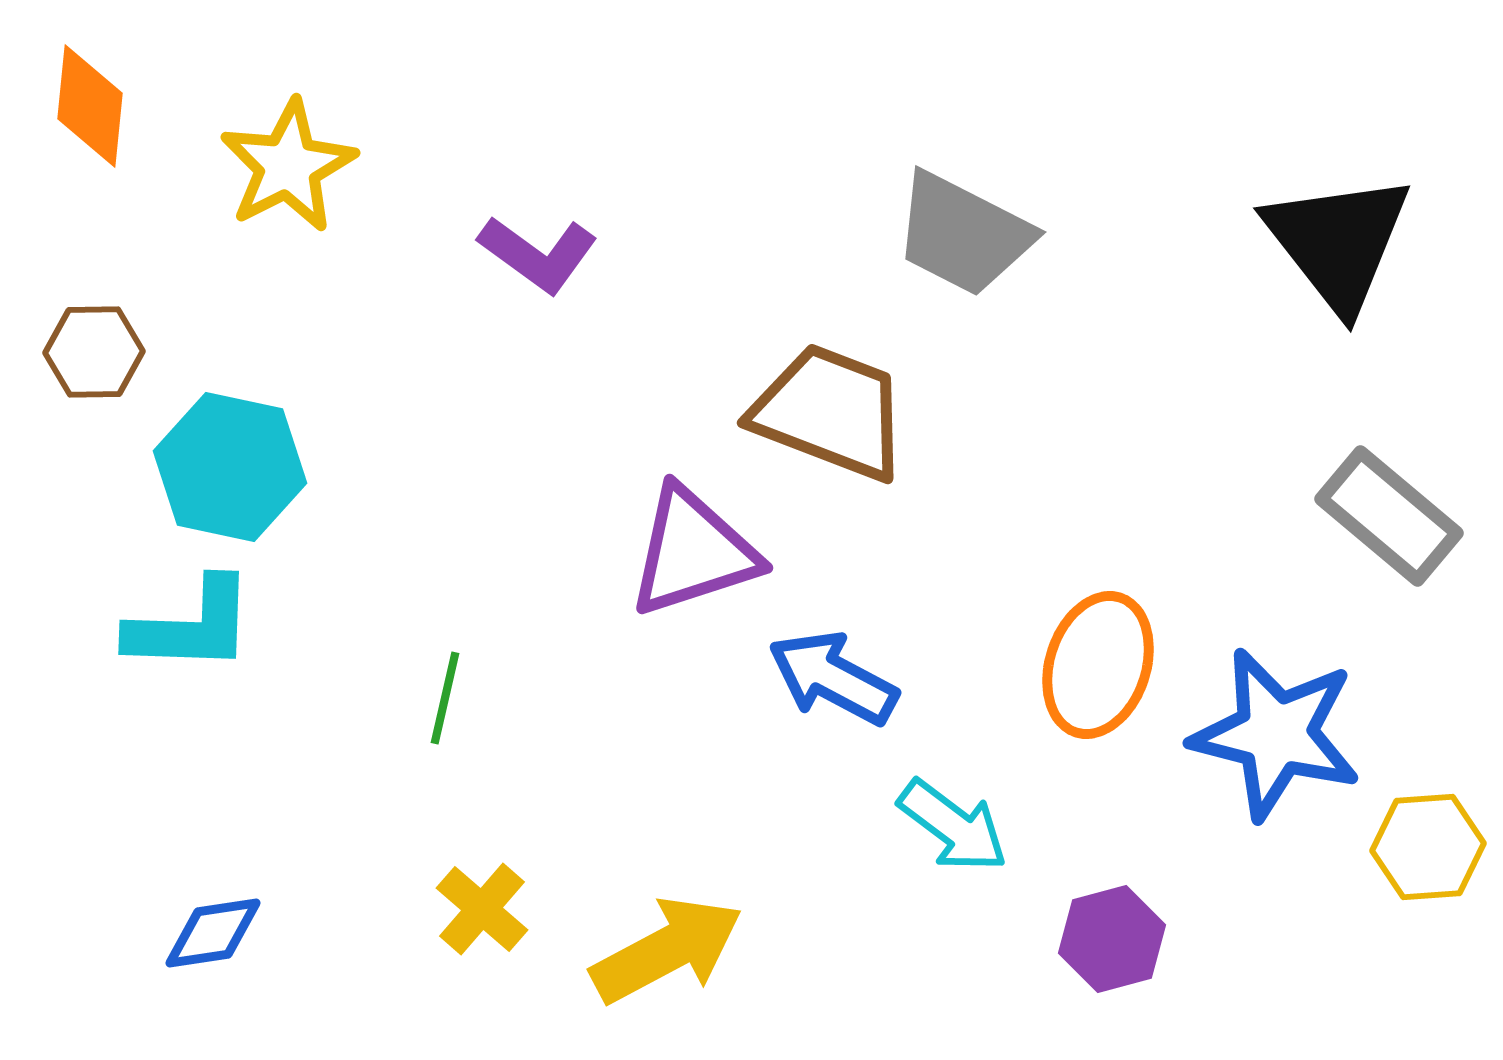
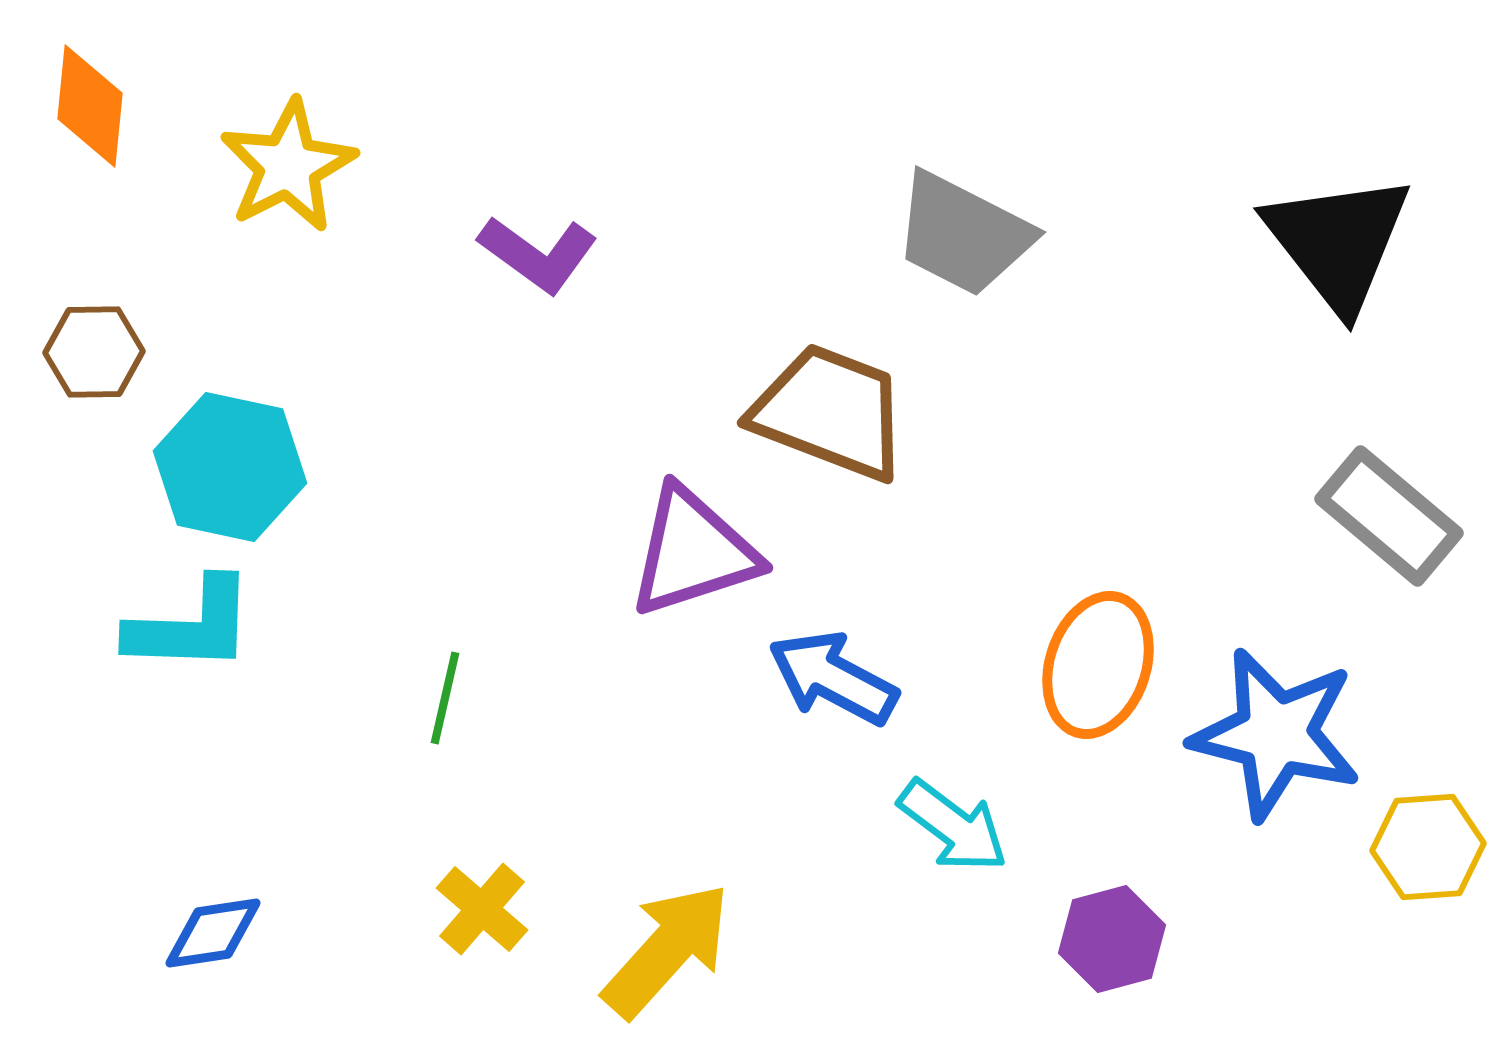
yellow arrow: rotated 20 degrees counterclockwise
